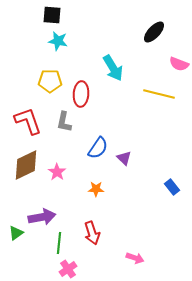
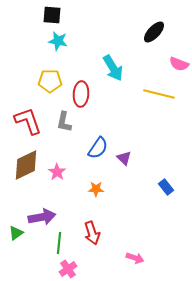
blue rectangle: moved 6 px left
